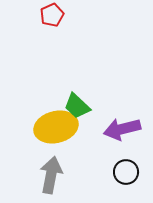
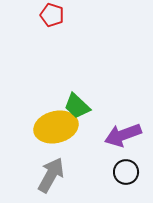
red pentagon: rotated 30 degrees counterclockwise
purple arrow: moved 1 px right, 6 px down; rotated 6 degrees counterclockwise
gray arrow: rotated 18 degrees clockwise
